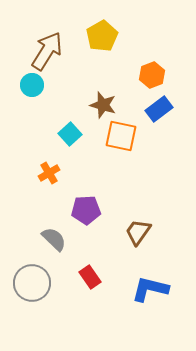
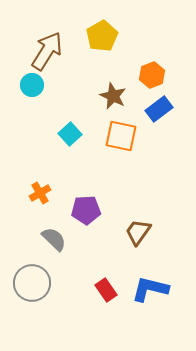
brown star: moved 10 px right, 9 px up; rotated 8 degrees clockwise
orange cross: moved 9 px left, 20 px down
red rectangle: moved 16 px right, 13 px down
